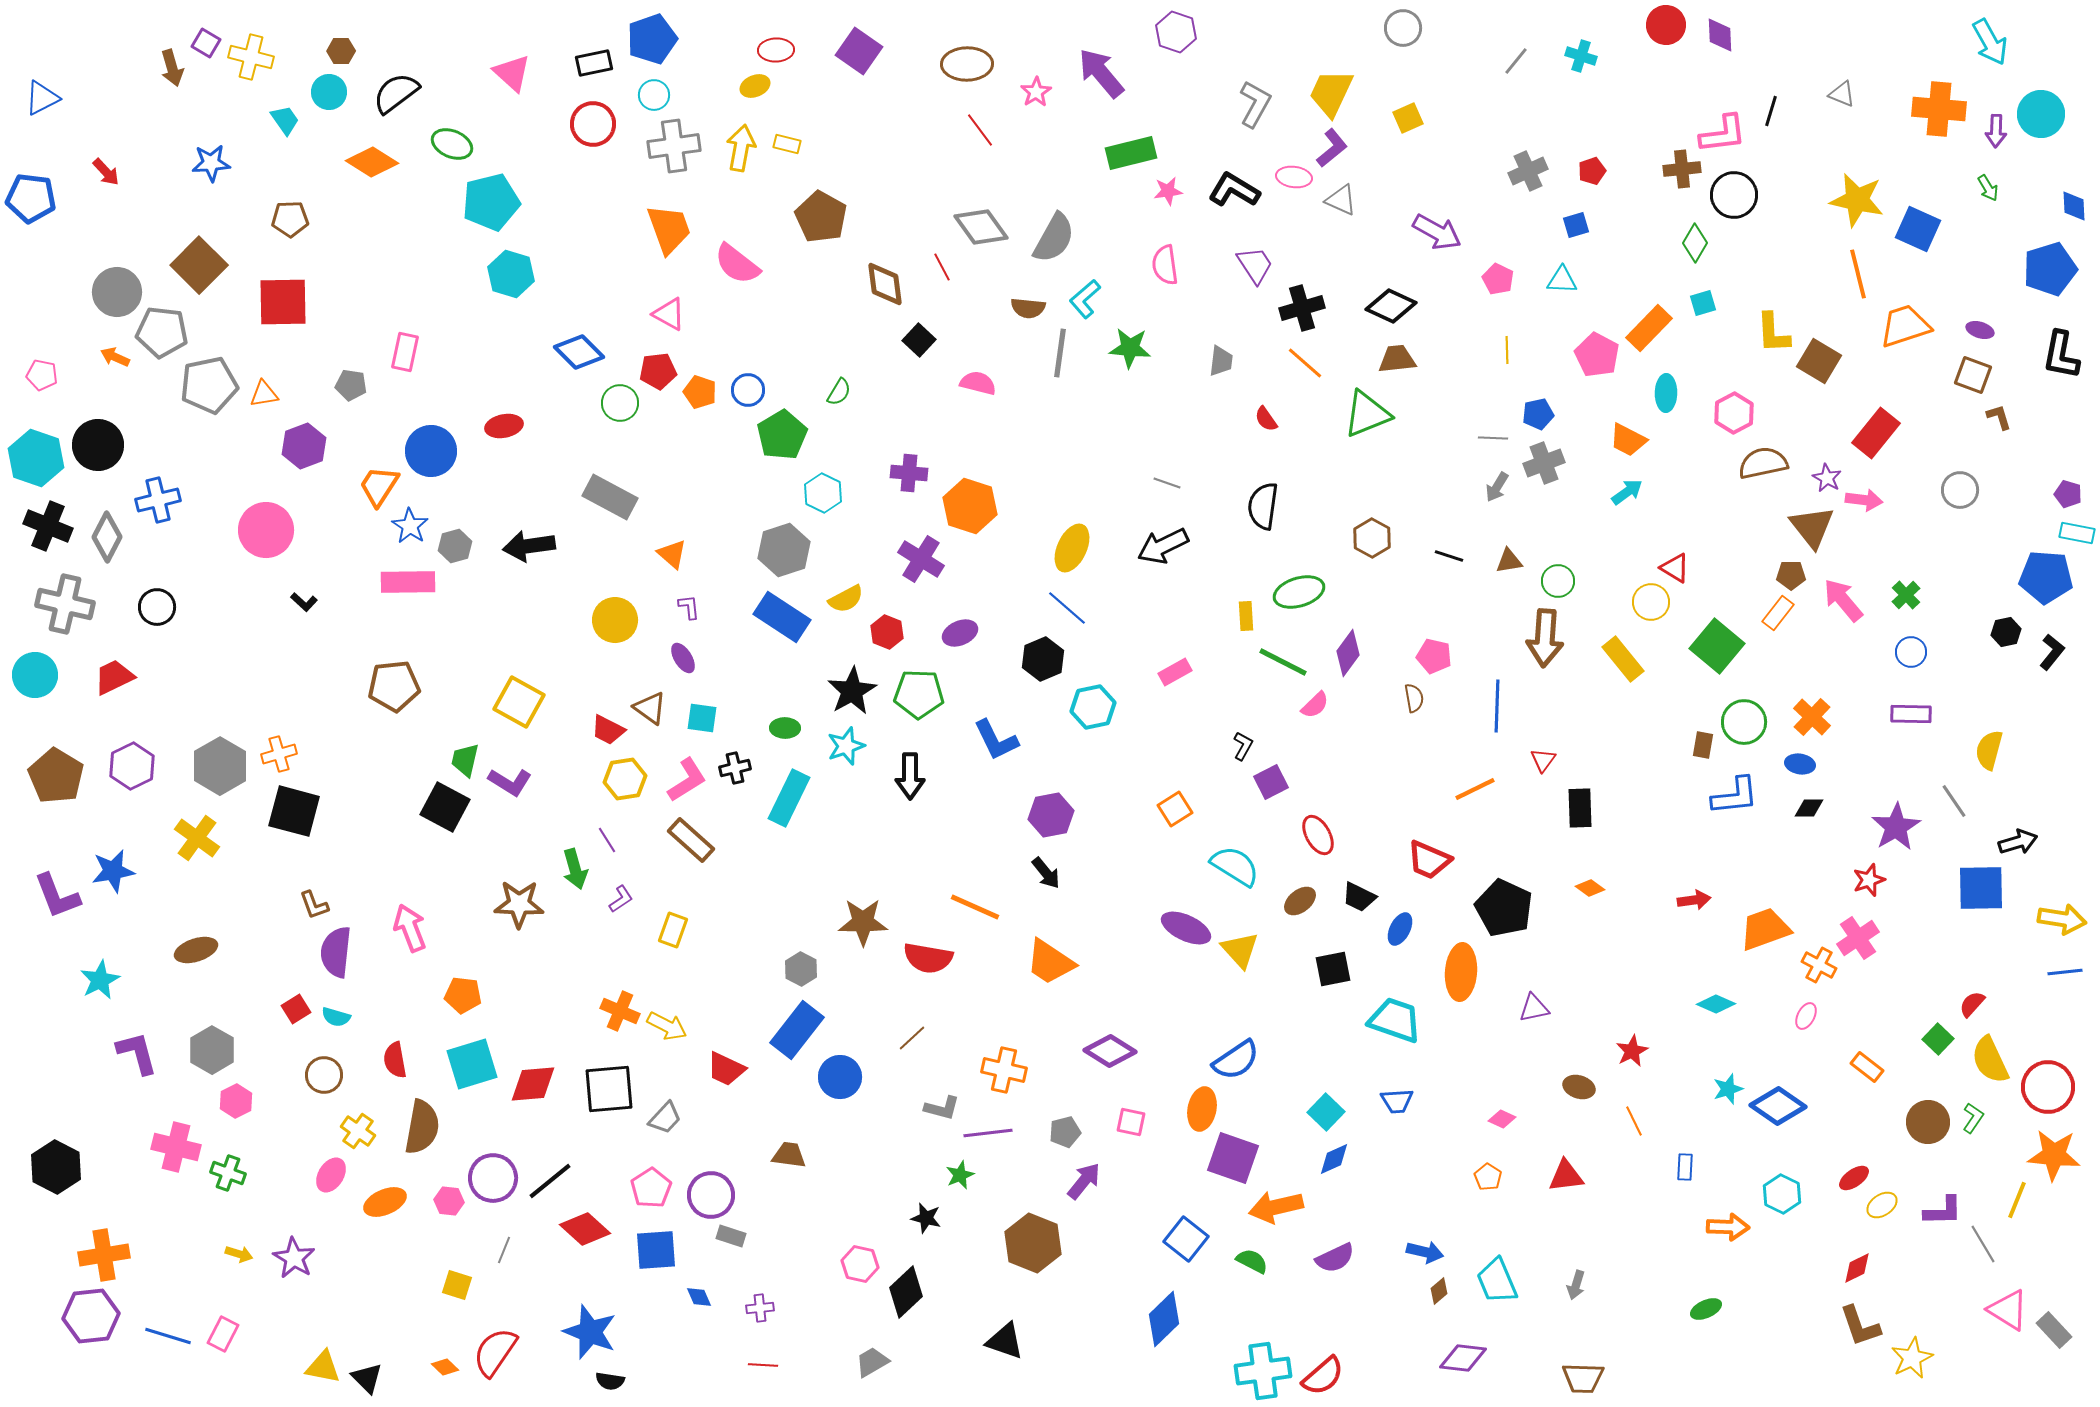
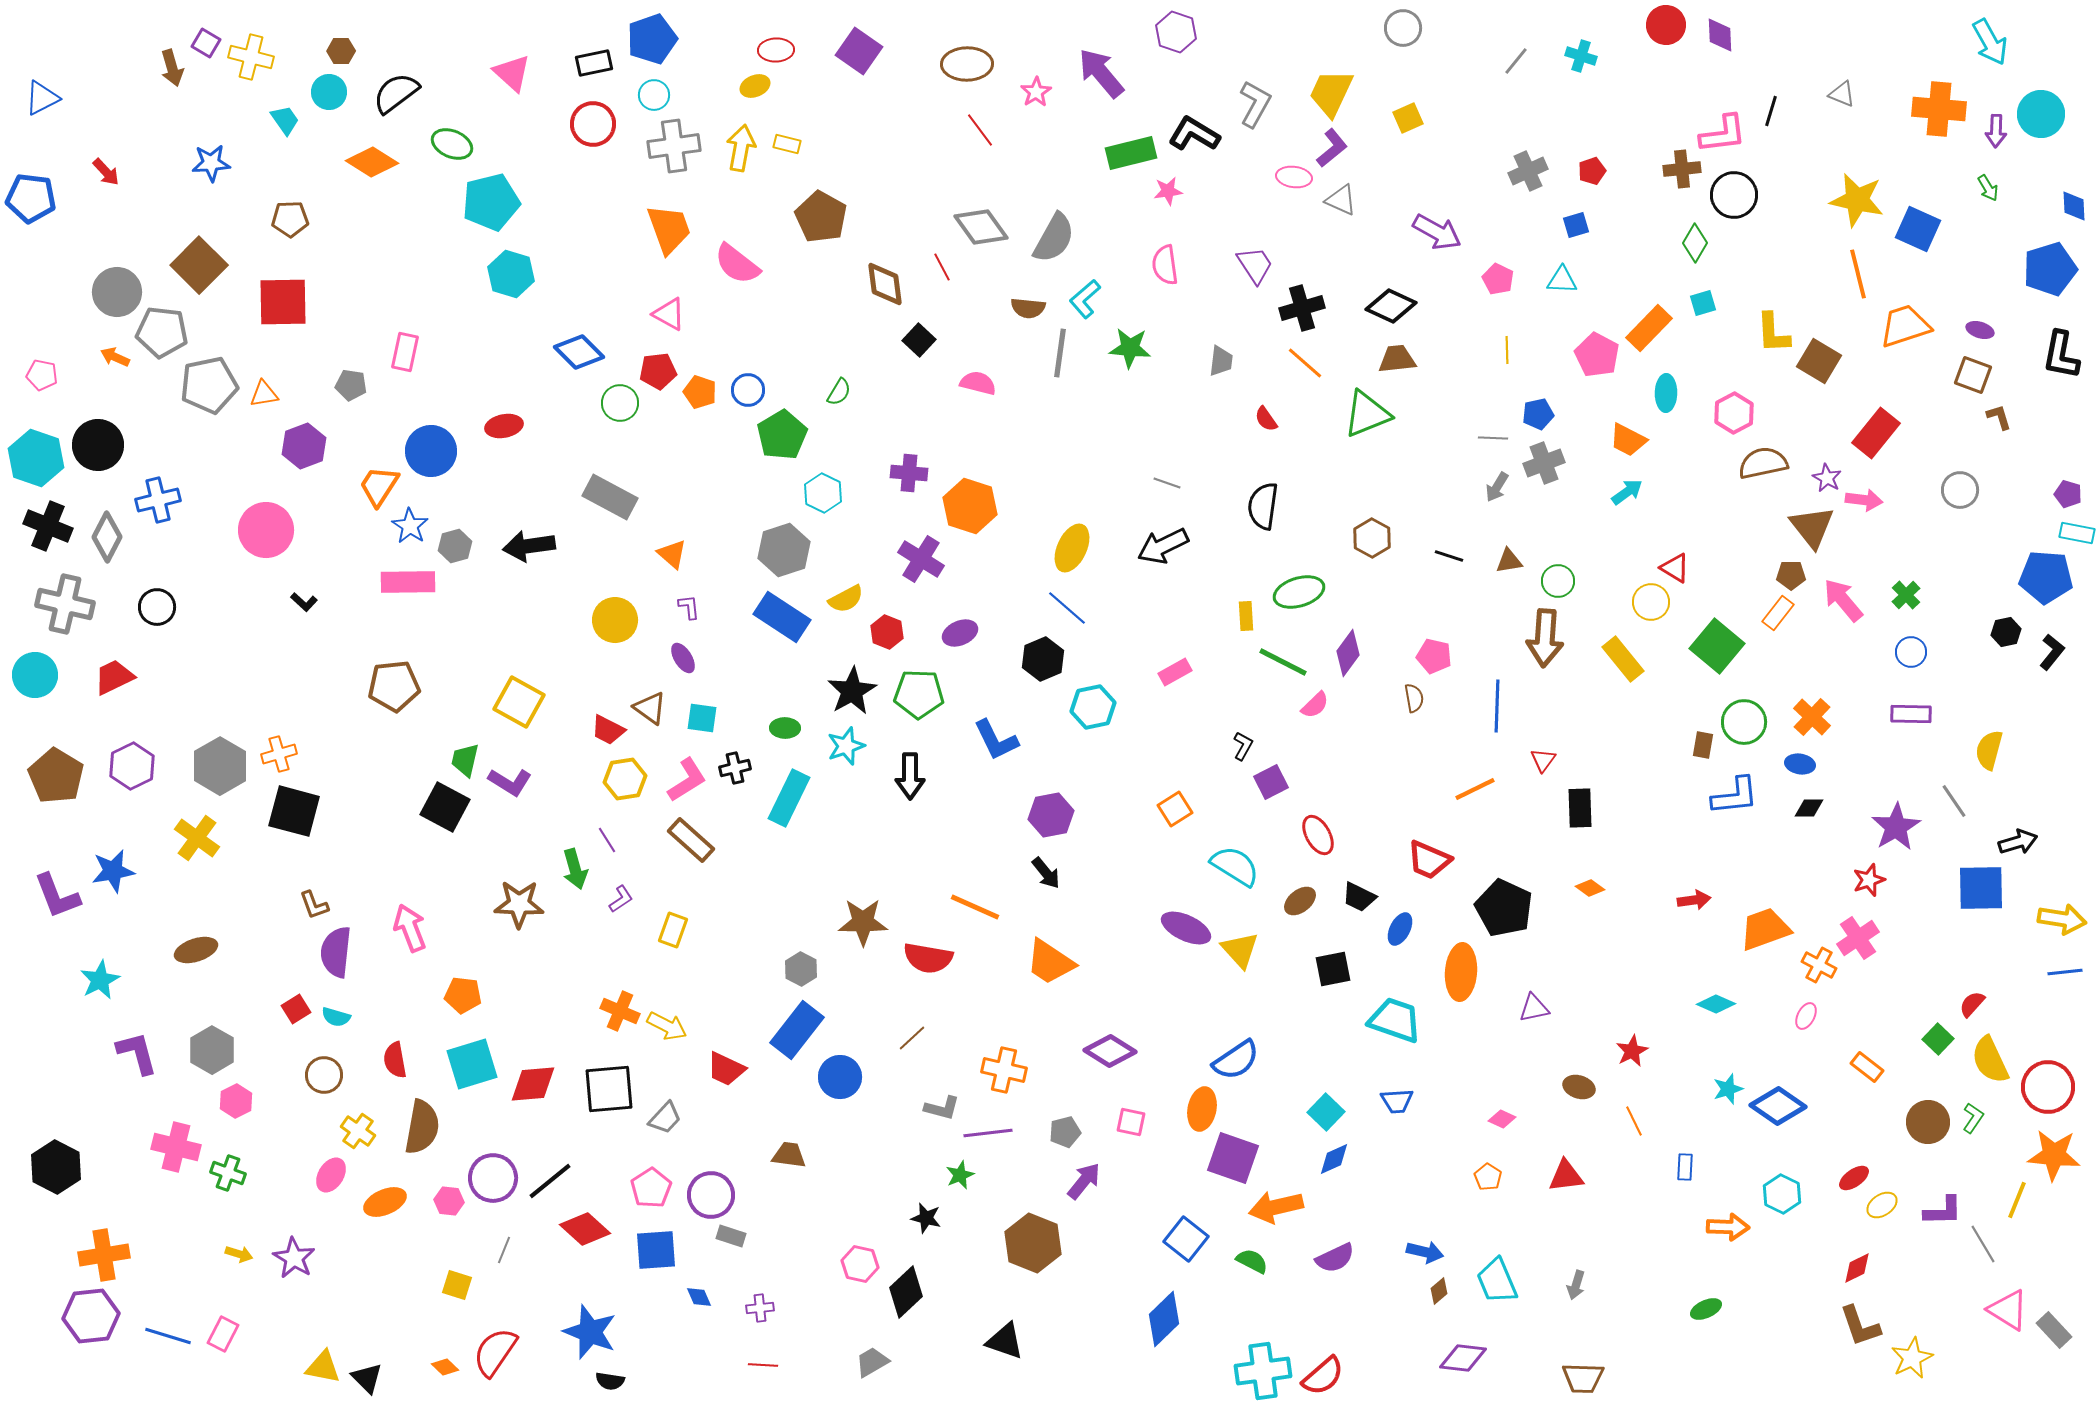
black L-shape at (1234, 190): moved 40 px left, 56 px up
